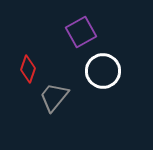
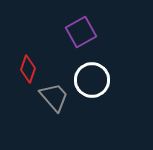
white circle: moved 11 px left, 9 px down
gray trapezoid: rotated 100 degrees clockwise
